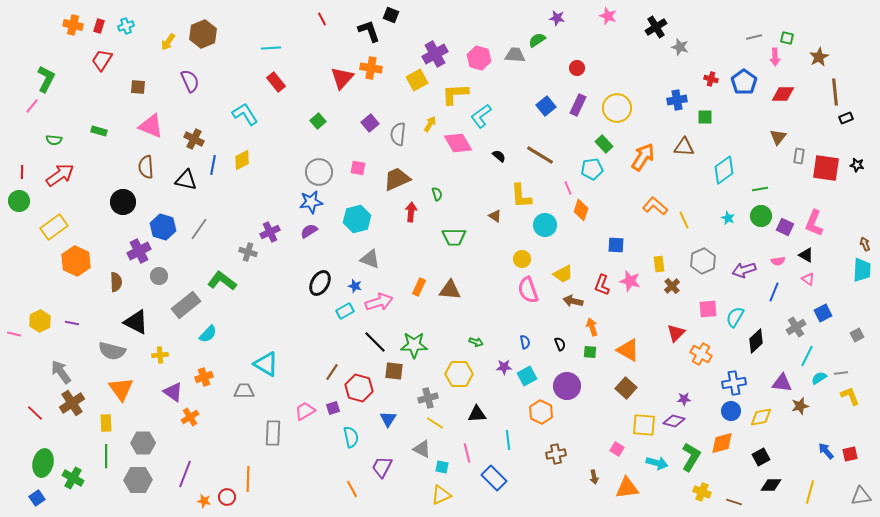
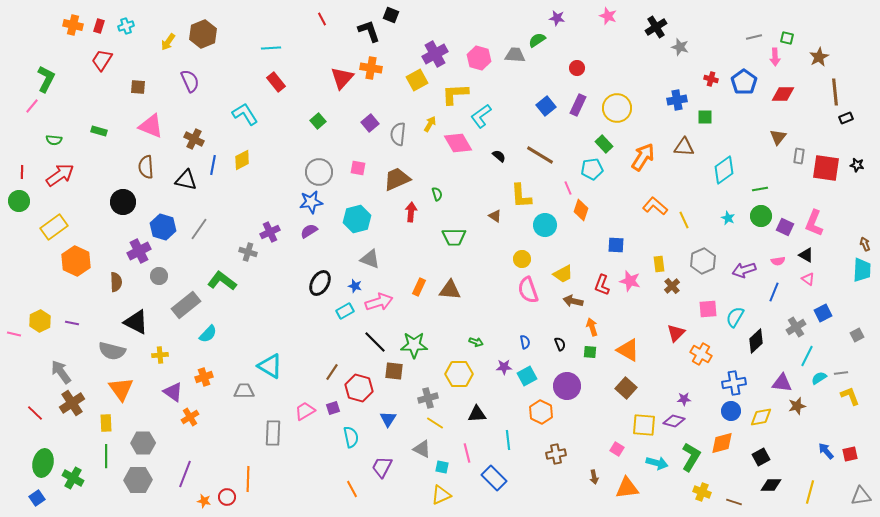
cyan triangle at (266, 364): moved 4 px right, 2 px down
brown star at (800, 406): moved 3 px left
